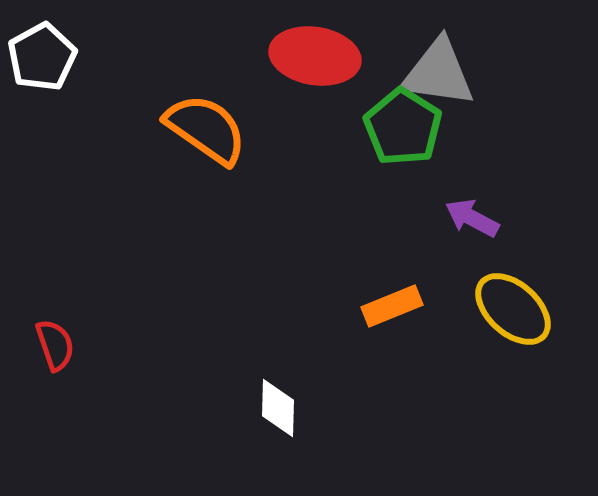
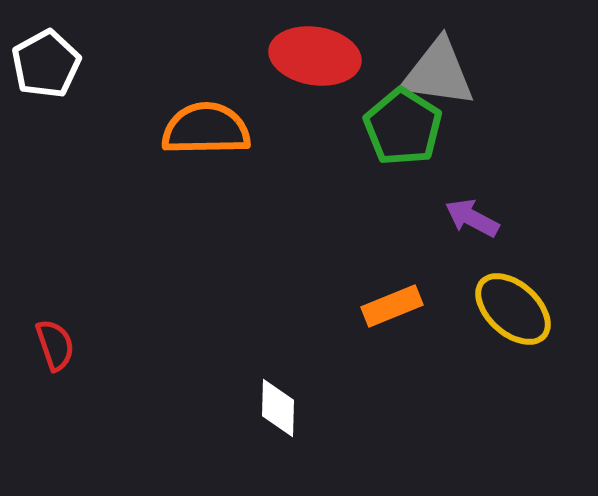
white pentagon: moved 4 px right, 7 px down
orange semicircle: rotated 36 degrees counterclockwise
